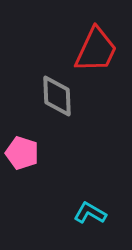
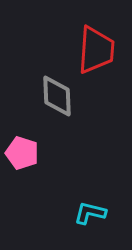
red trapezoid: rotated 21 degrees counterclockwise
cyan L-shape: rotated 16 degrees counterclockwise
